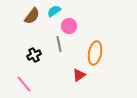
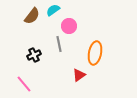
cyan semicircle: moved 1 px left, 1 px up
